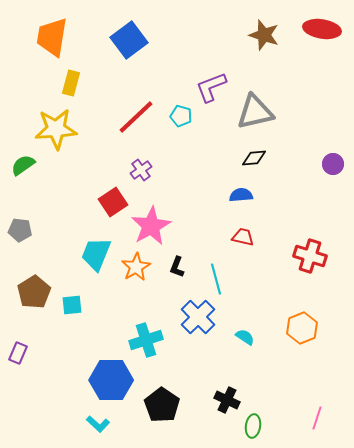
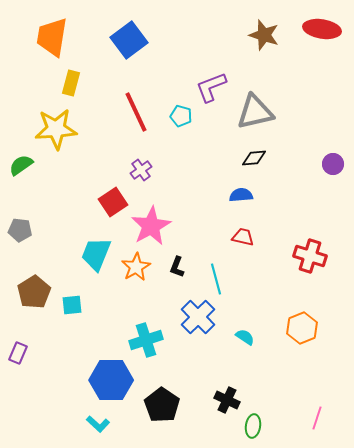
red line: moved 5 px up; rotated 72 degrees counterclockwise
green semicircle: moved 2 px left
